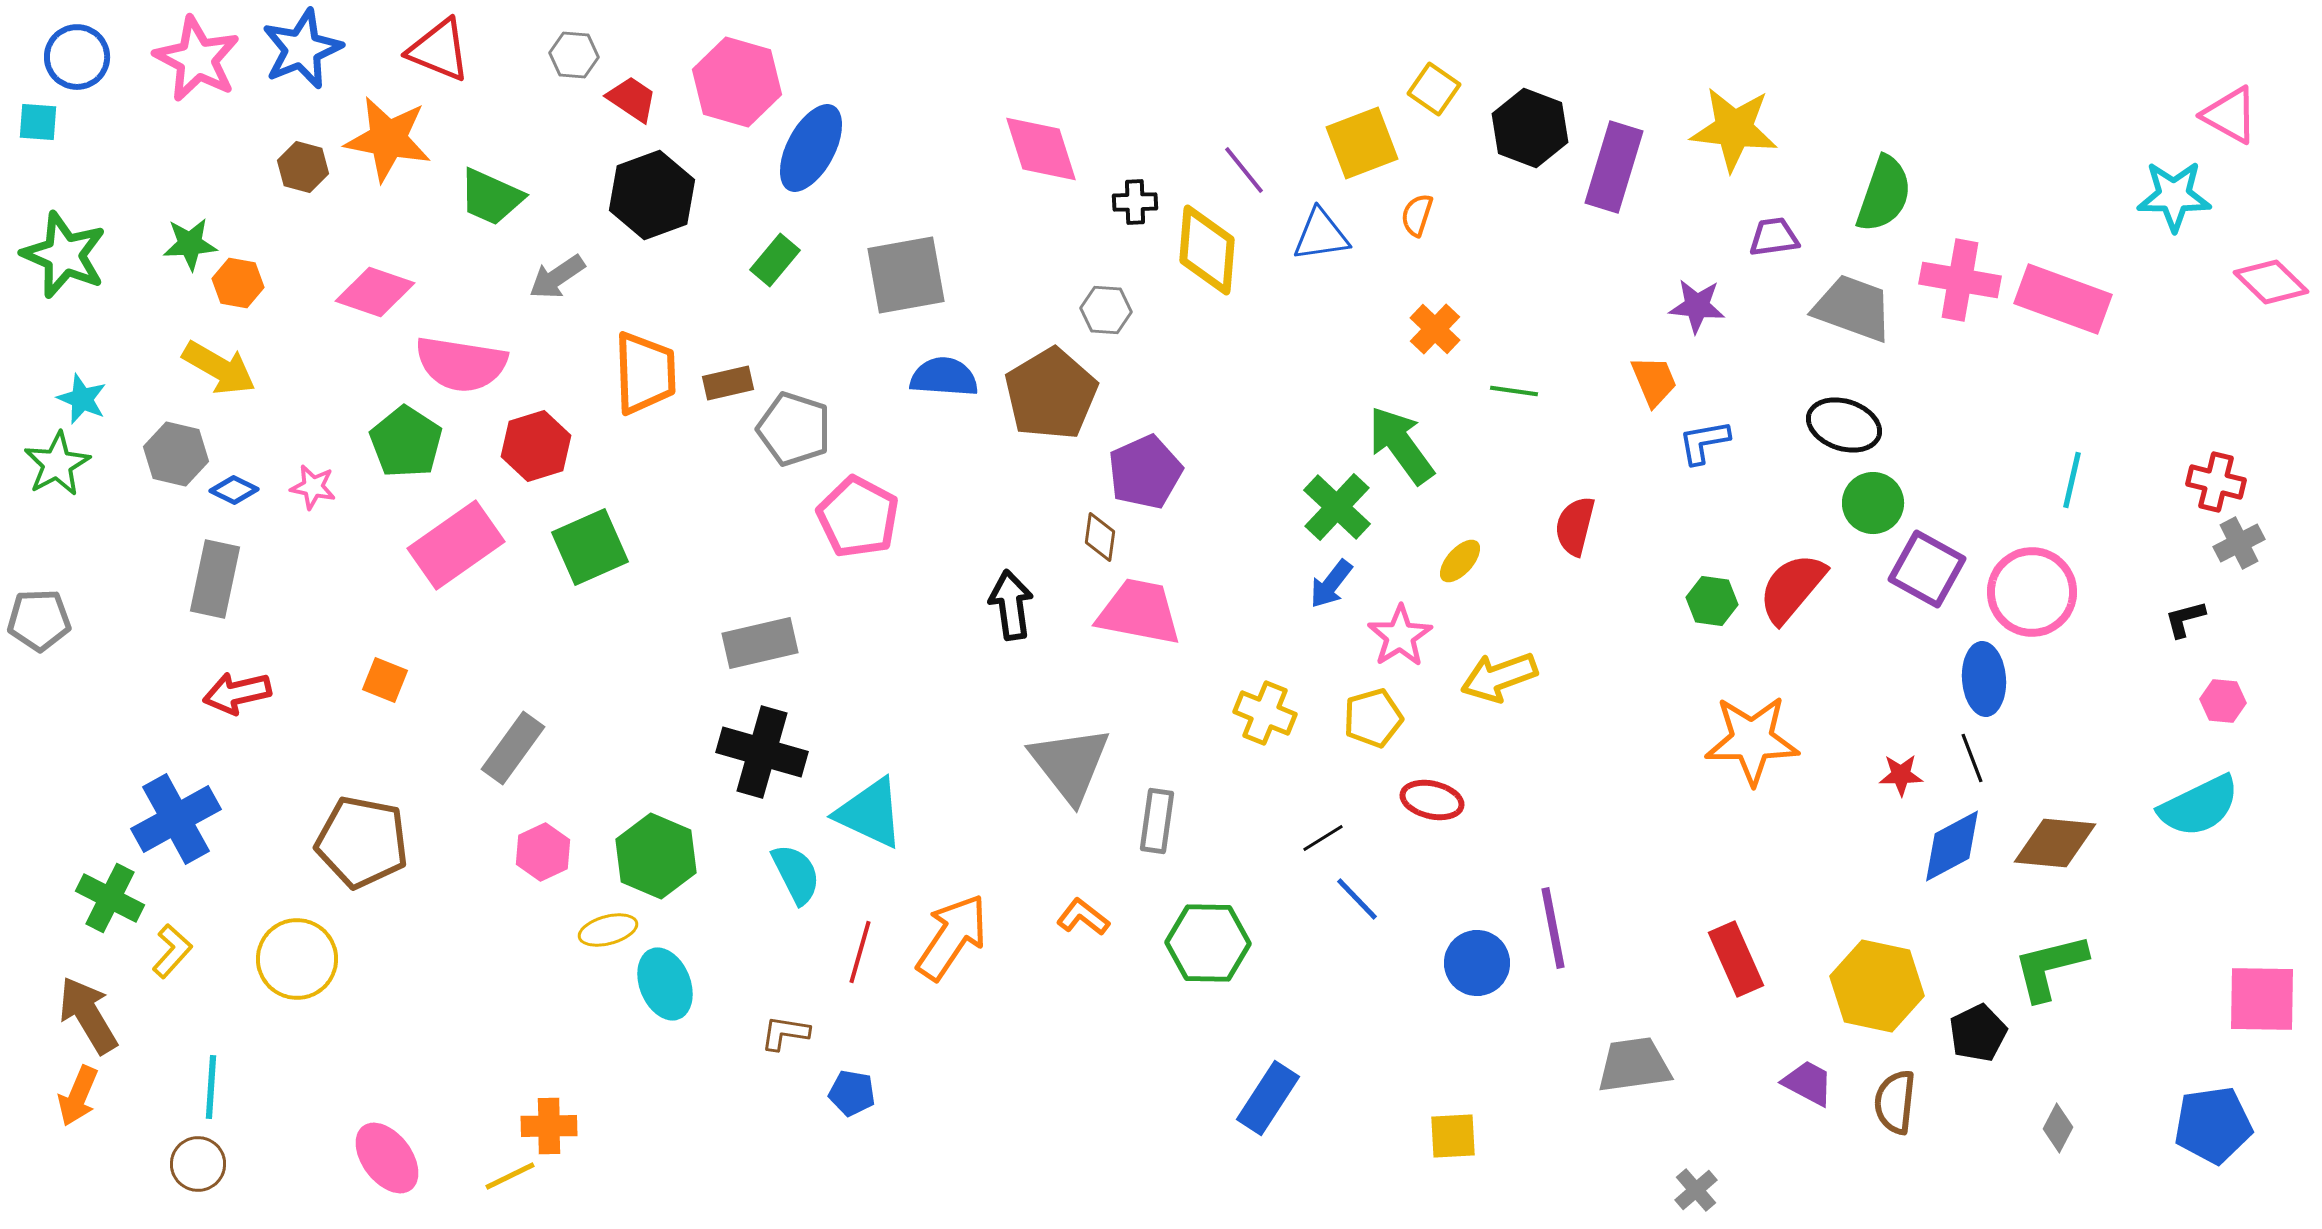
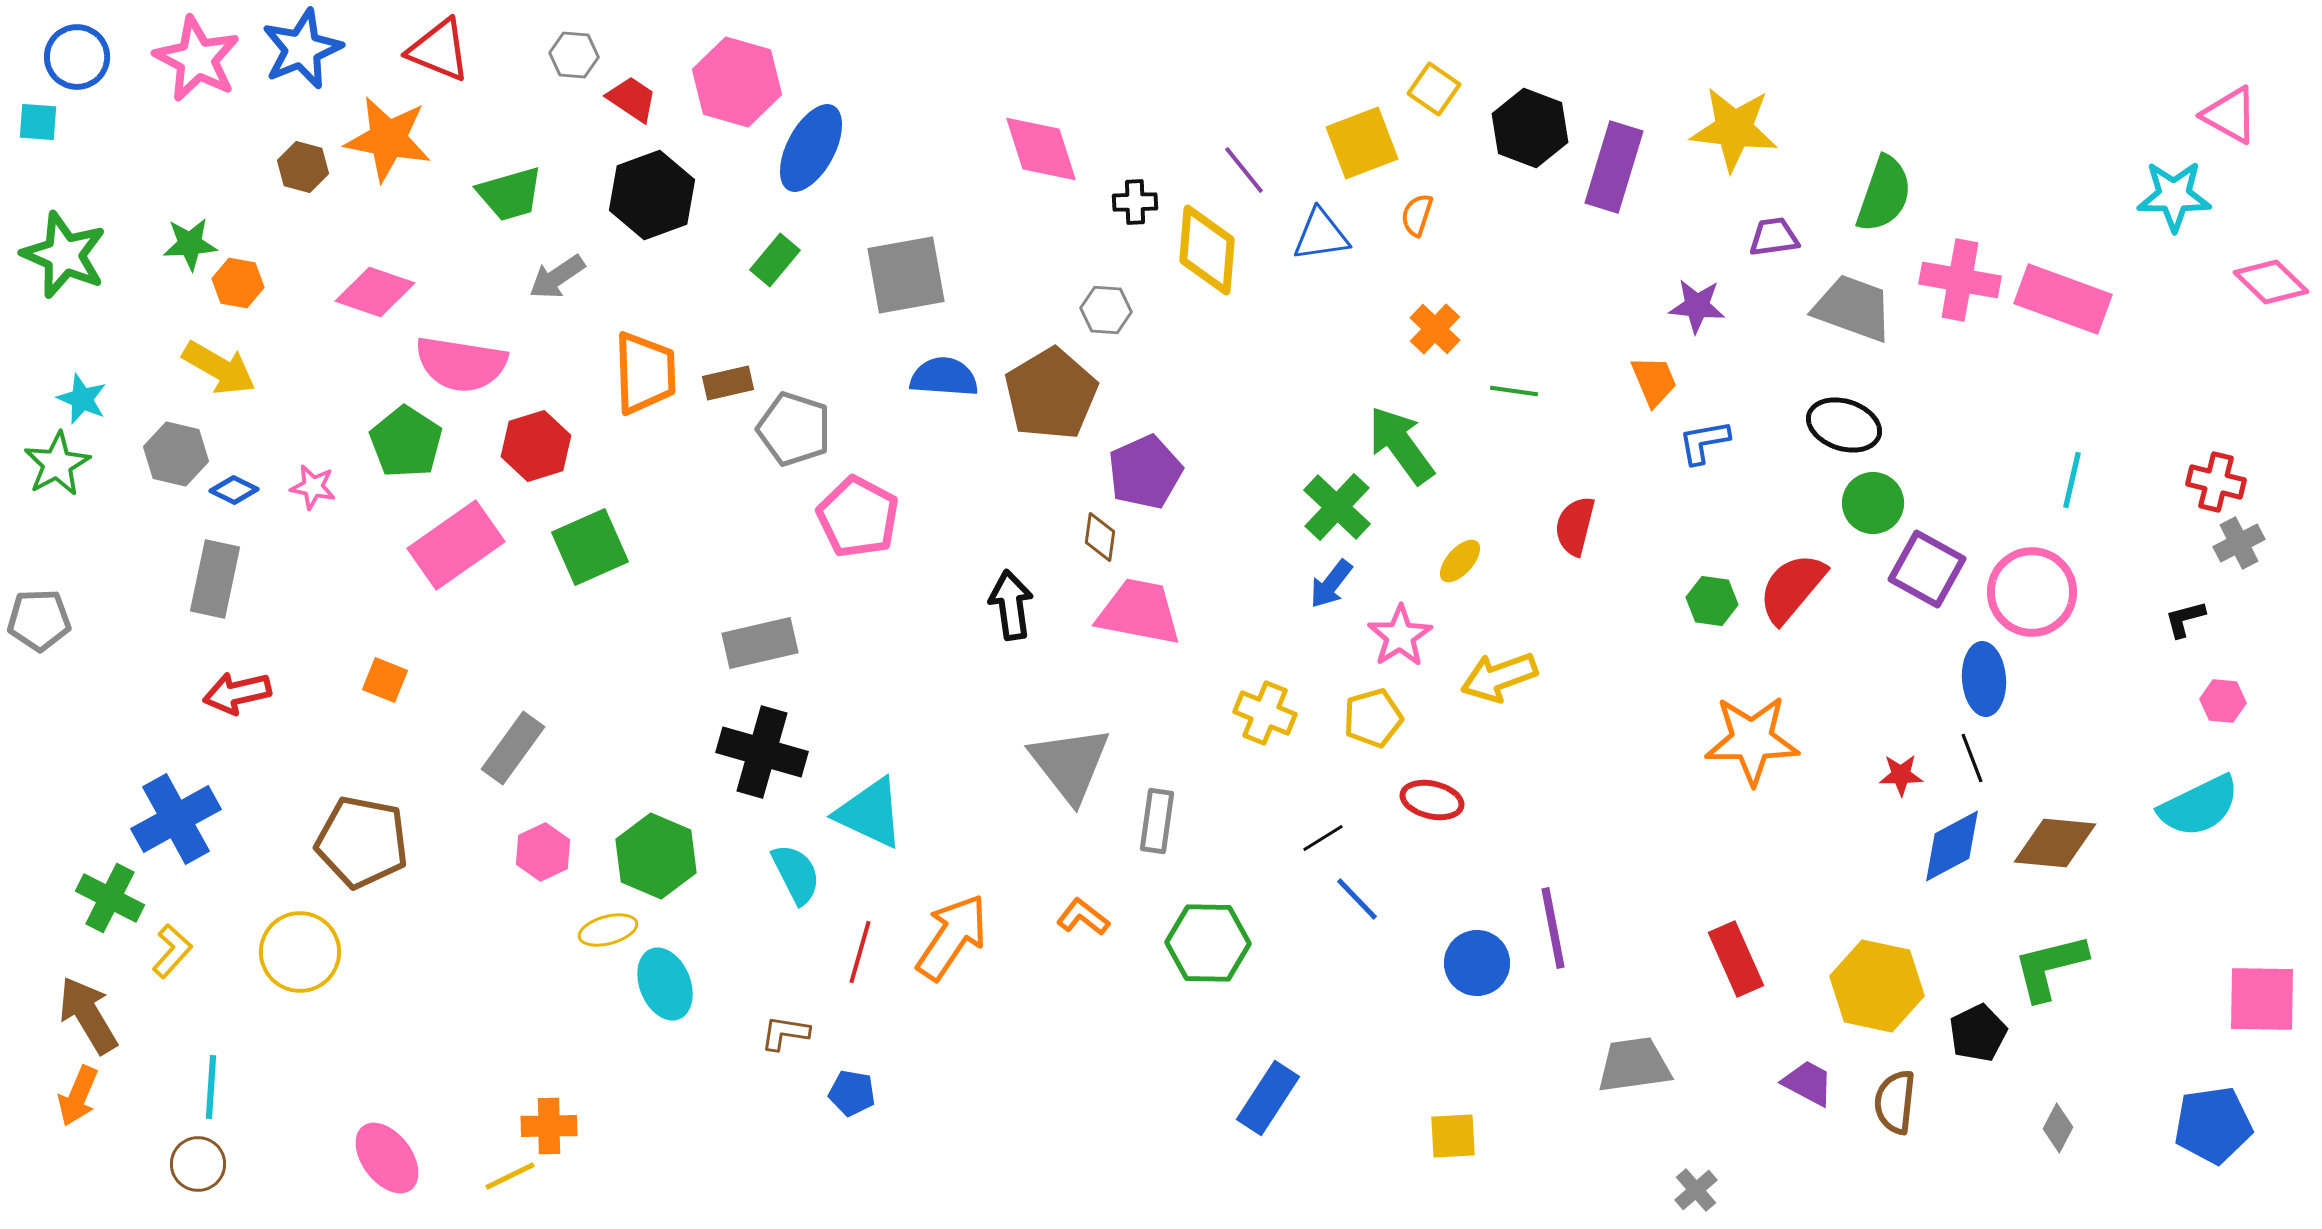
green trapezoid at (491, 197): moved 19 px right, 3 px up; rotated 40 degrees counterclockwise
yellow circle at (297, 959): moved 3 px right, 7 px up
